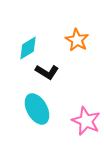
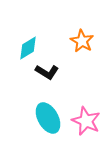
orange star: moved 5 px right, 1 px down
cyan ellipse: moved 11 px right, 9 px down
